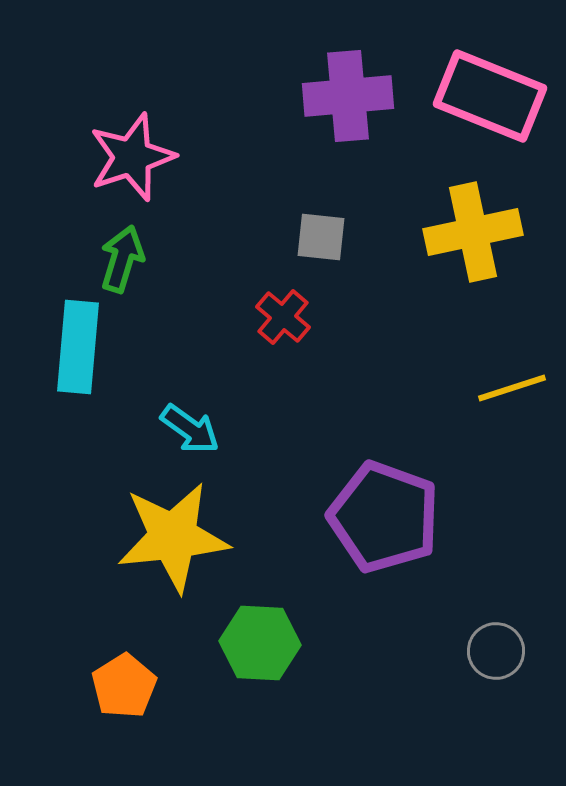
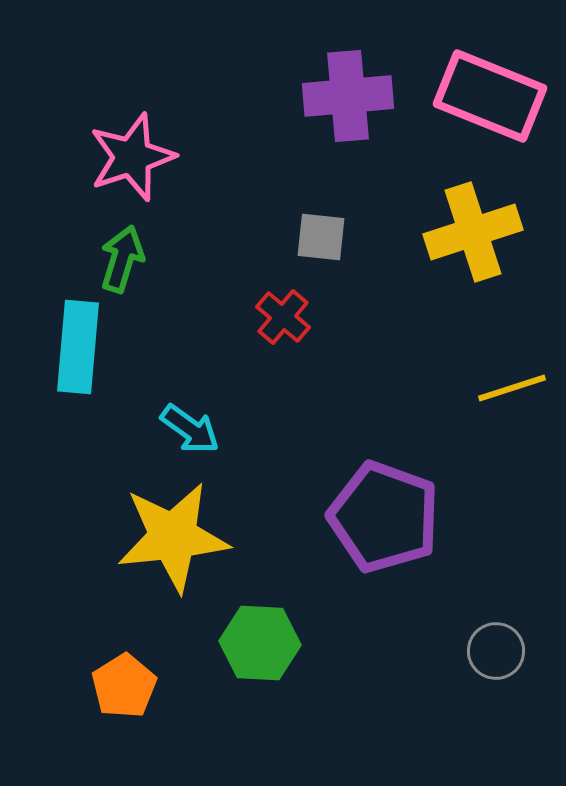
yellow cross: rotated 6 degrees counterclockwise
